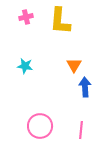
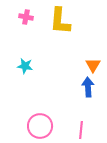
pink cross: rotated 24 degrees clockwise
orange triangle: moved 19 px right
blue arrow: moved 3 px right
